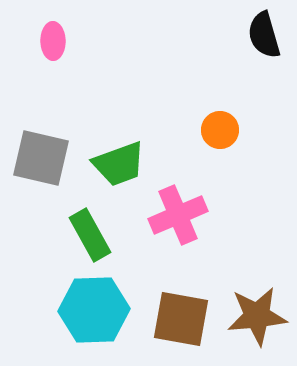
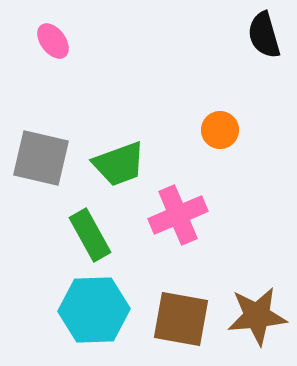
pink ellipse: rotated 36 degrees counterclockwise
